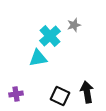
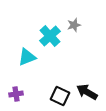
cyan triangle: moved 11 px left, 1 px up; rotated 12 degrees counterclockwise
black arrow: rotated 50 degrees counterclockwise
